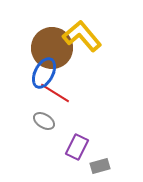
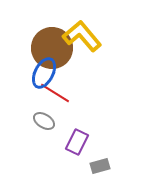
purple rectangle: moved 5 px up
